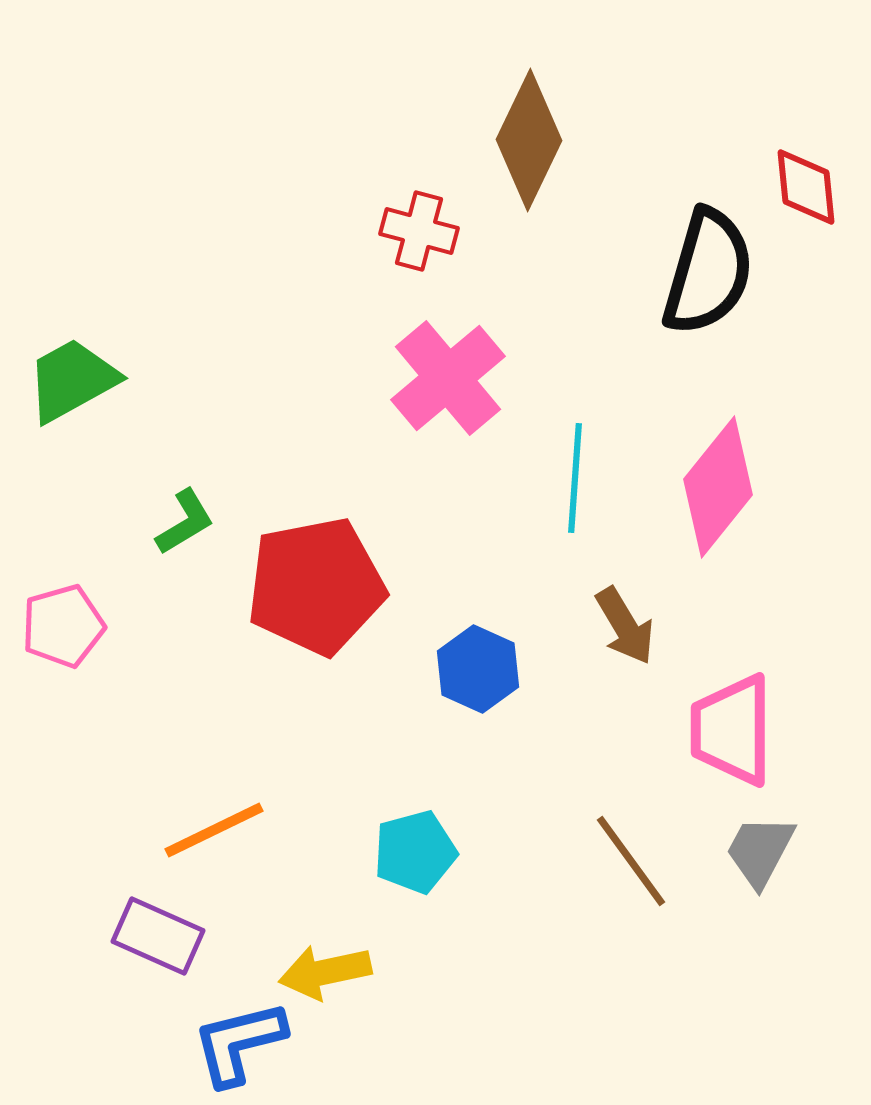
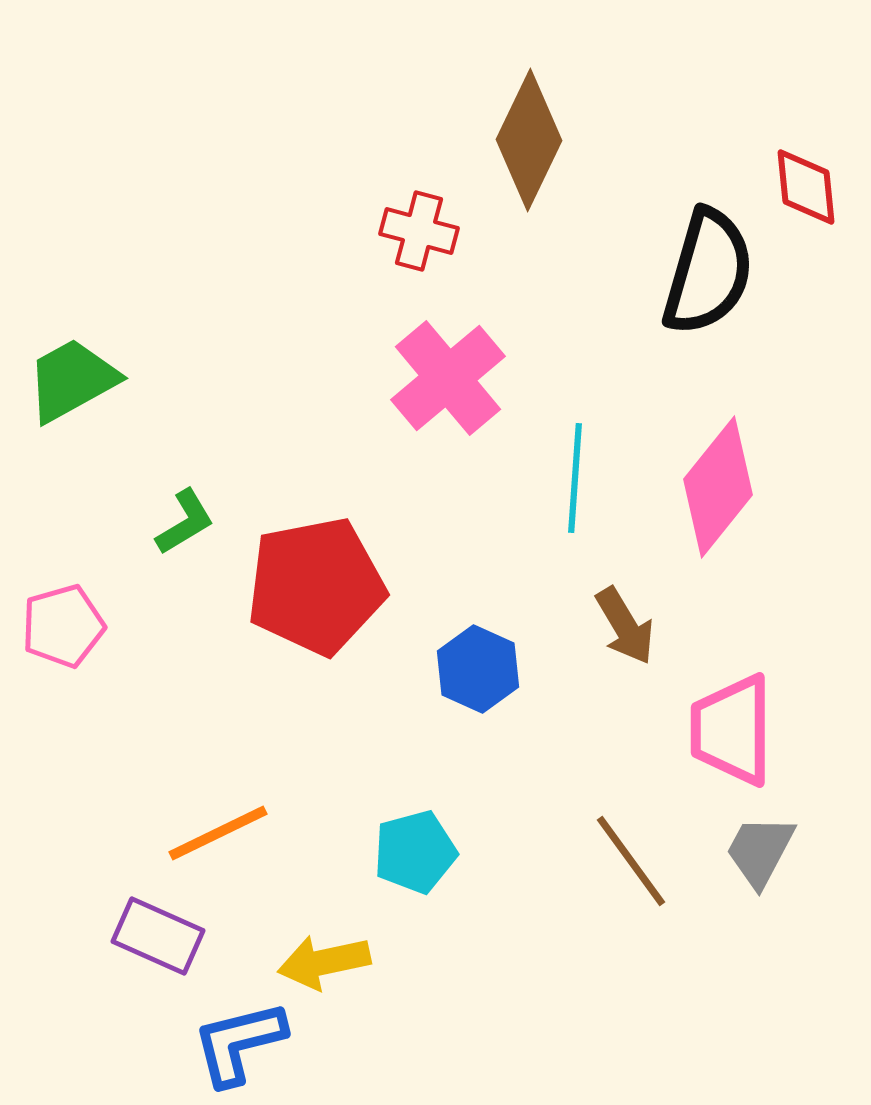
orange line: moved 4 px right, 3 px down
yellow arrow: moved 1 px left, 10 px up
